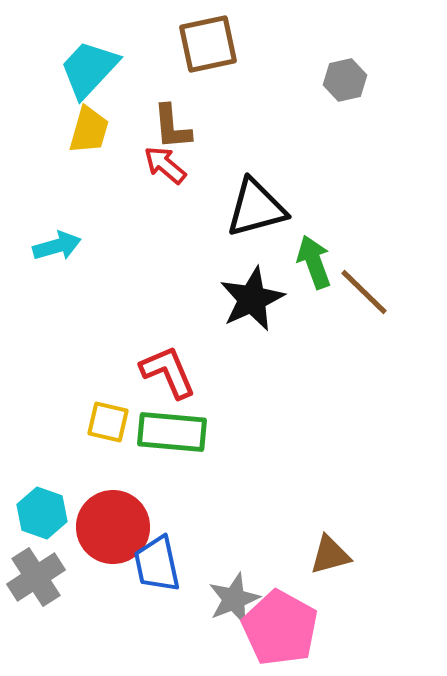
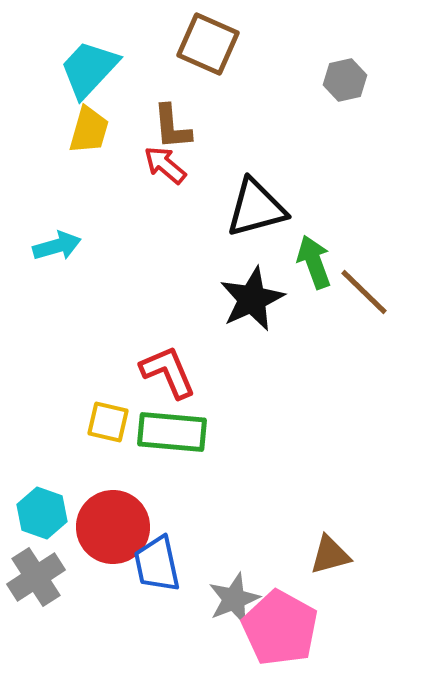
brown square: rotated 36 degrees clockwise
